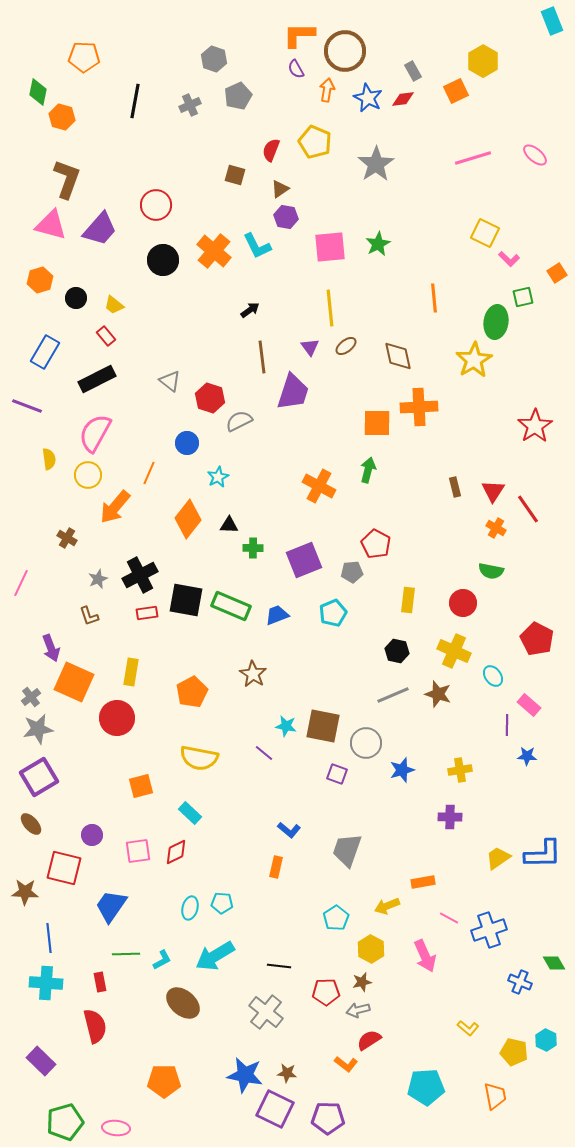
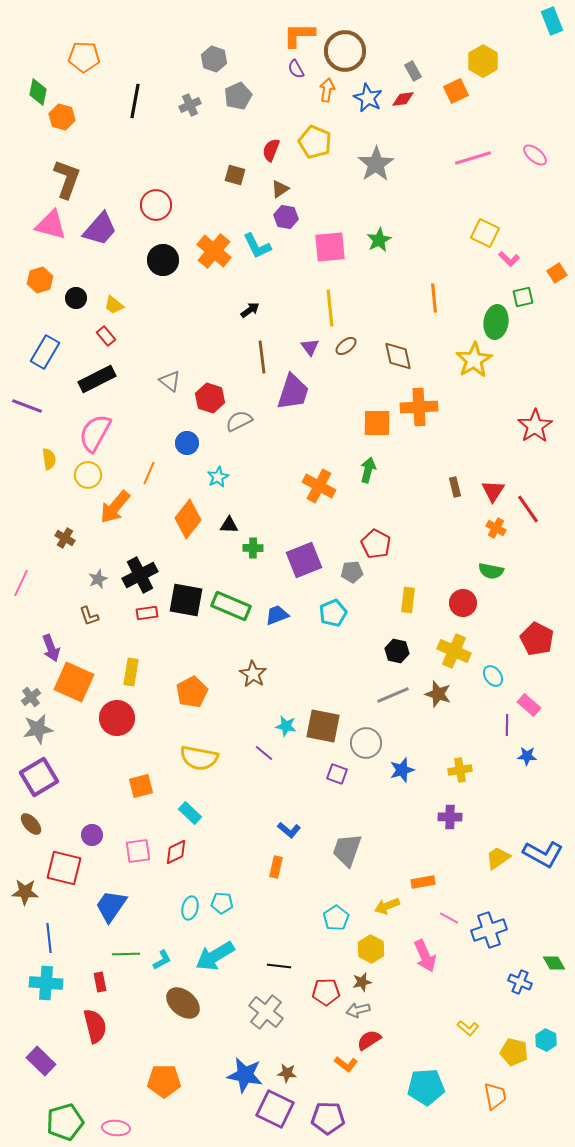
green star at (378, 244): moved 1 px right, 4 px up
brown cross at (67, 538): moved 2 px left
blue L-shape at (543, 854): rotated 30 degrees clockwise
